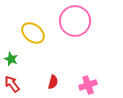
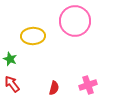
yellow ellipse: moved 3 px down; rotated 40 degrees counterclockwise
green star: moved 1 px left
red semicircle: moved 1 px right, 6 px down
